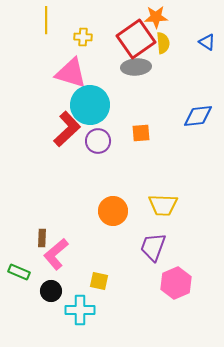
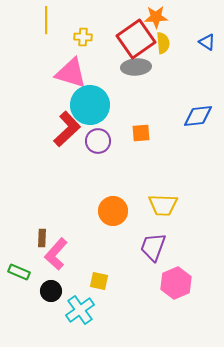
pink L-shape: rotated 8 degrees counterclockwise
cyan cross: rotated 36 degrees counterclockwise
